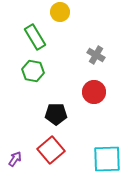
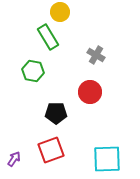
green rectangle: moved 13 px right
red circle: moved 4 px left
black pentagon: moved 1 px up
red square: rotated 20 degrees clockwise
purple arrow: moved 1 px left
